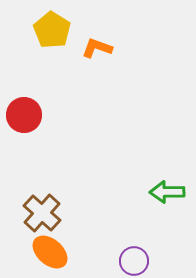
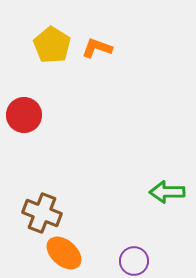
yellow pentagon: moved 15 px down
brown cross: rotated 21 degrees counterclockwise
orange ellipse: moved 14 px right, 1 px down
